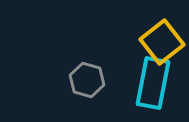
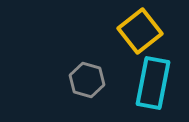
yellow square: moved 22 px left, 11 px up
